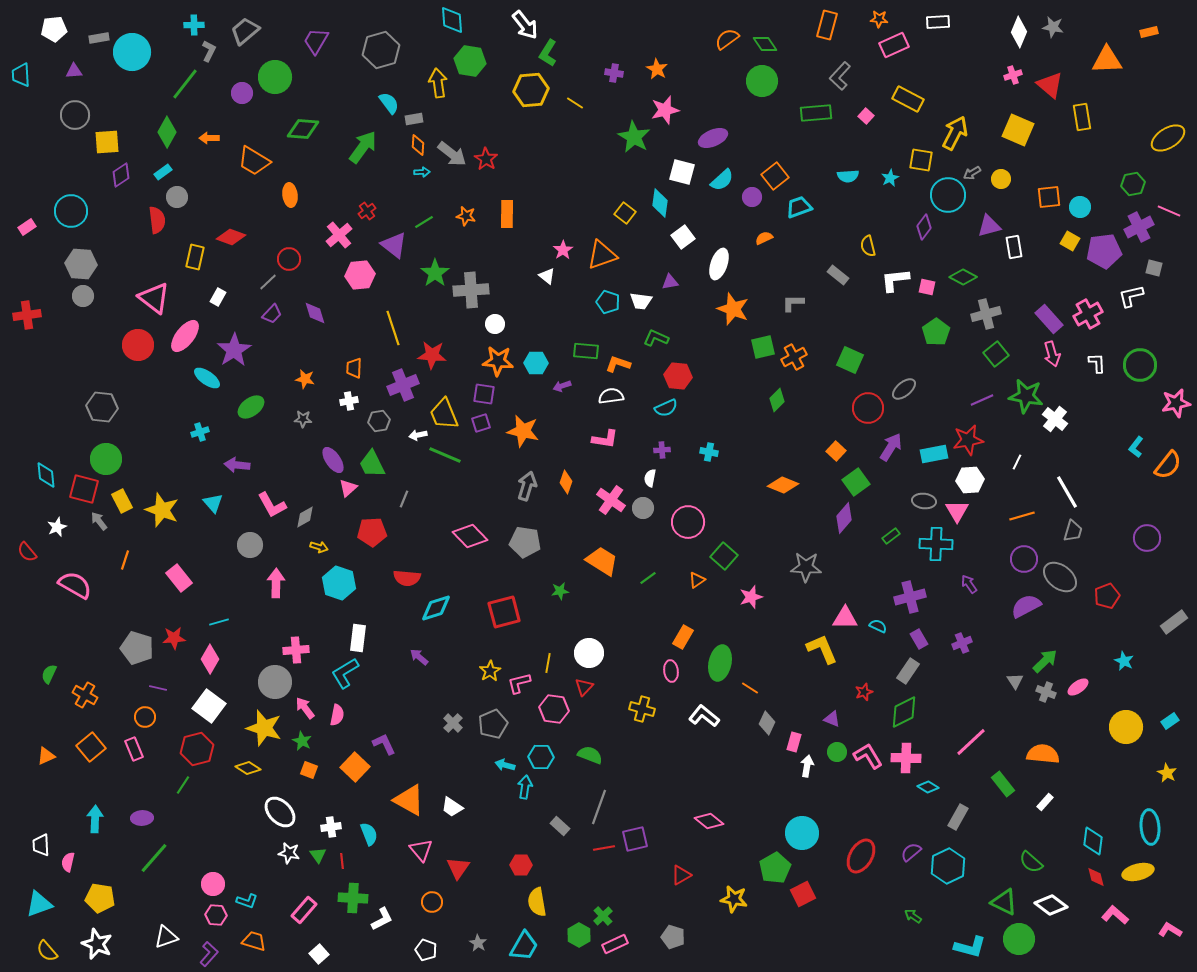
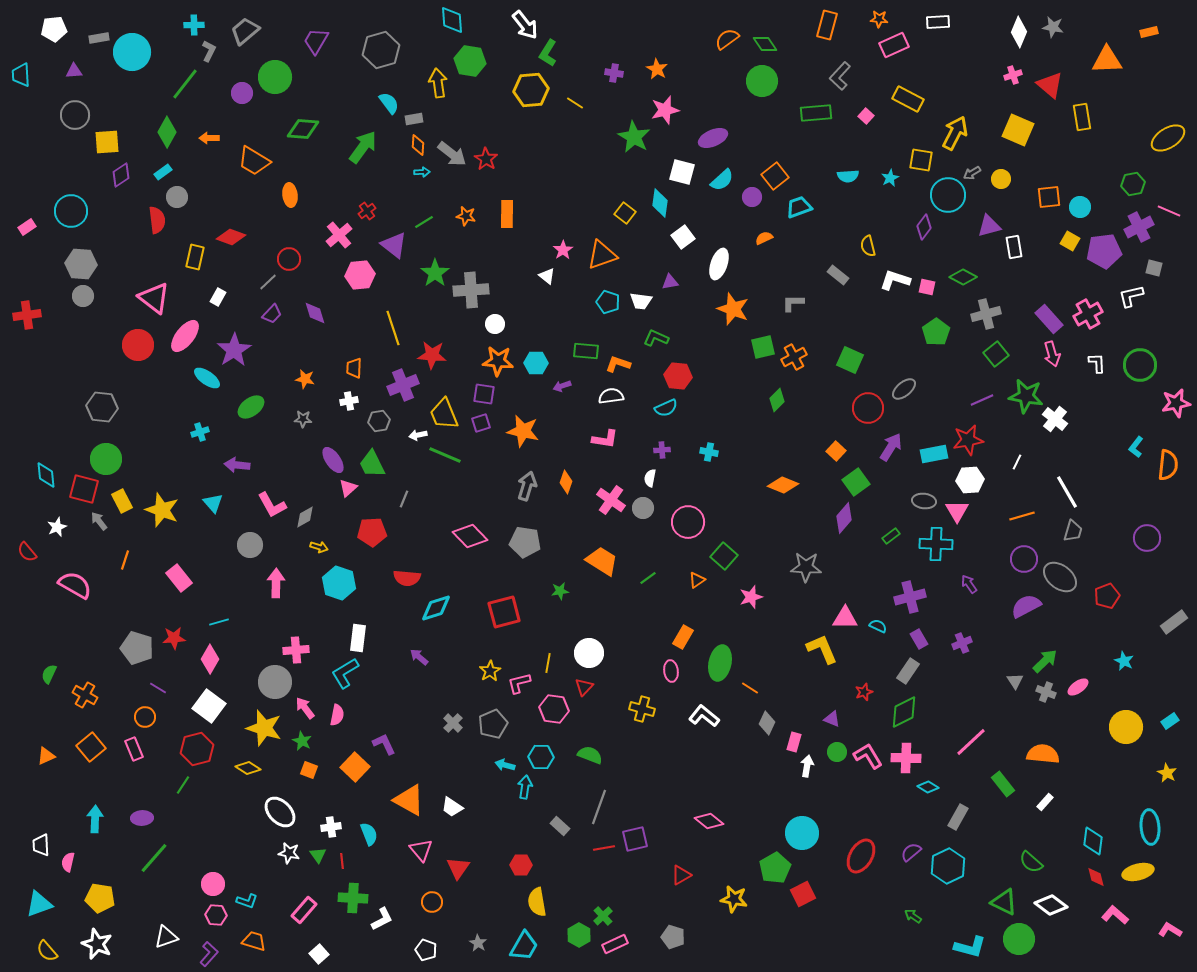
white L-shape at (895, 280): rotated 24 degrees clockwise
orange semicircle at (1168, 465): rotated 32 degrees counterclockwise
purple line at (158, 688): rotated 18 degrees clockwise
